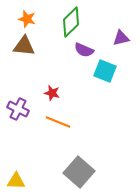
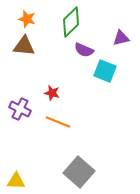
purple cross: moved 2 px right
